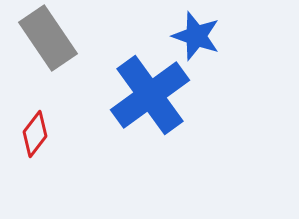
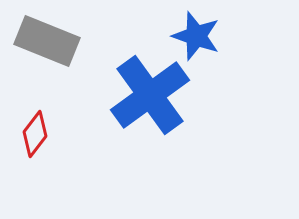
gray rectangle: moved 1 px left, 3 px down; rotated 34 degrees counterclockwise
